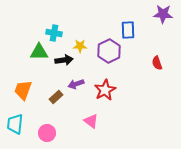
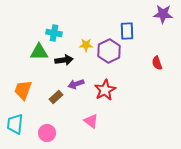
blue rectangle: moved 1 px left, 1 px down
yellow star: moved 6 px right, 1 px up
